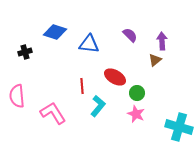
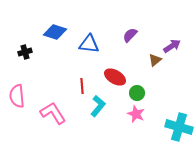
purple semicircle: rotated 91 degrees counterclockwise
purple arrow: moved 10 px right, 5 px down; rotated 60 degrees clockwise
